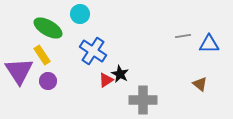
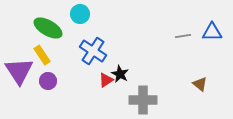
blue triangle: moved 3 px right, 12 px up
